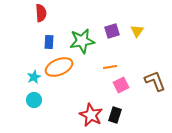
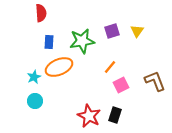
orange line: rotated 40 degrees counterclockwise
cyan circle: moved 1 px right, 1 px down
red star: moved 2 px left, 1 px down
